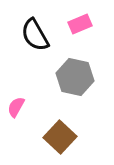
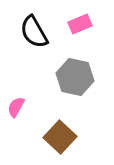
black semicircle: moved 1 px left, 3 px up
